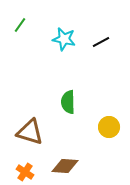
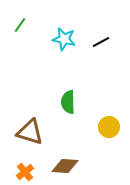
orange cross: rotated 18 degrees clockwise
